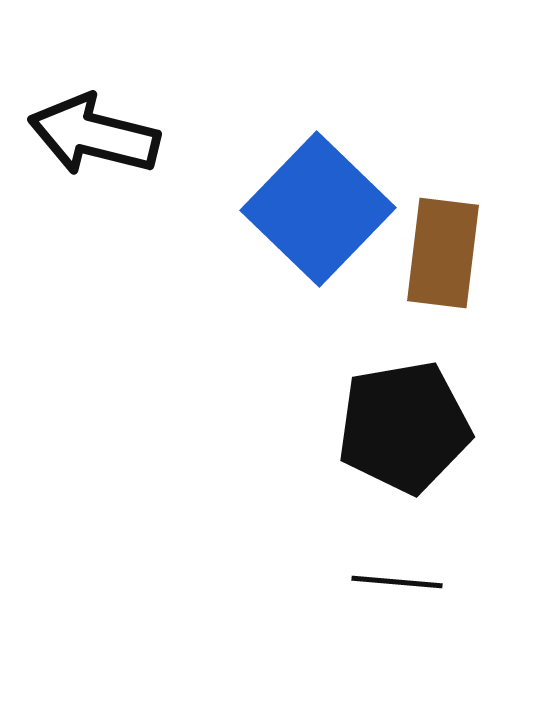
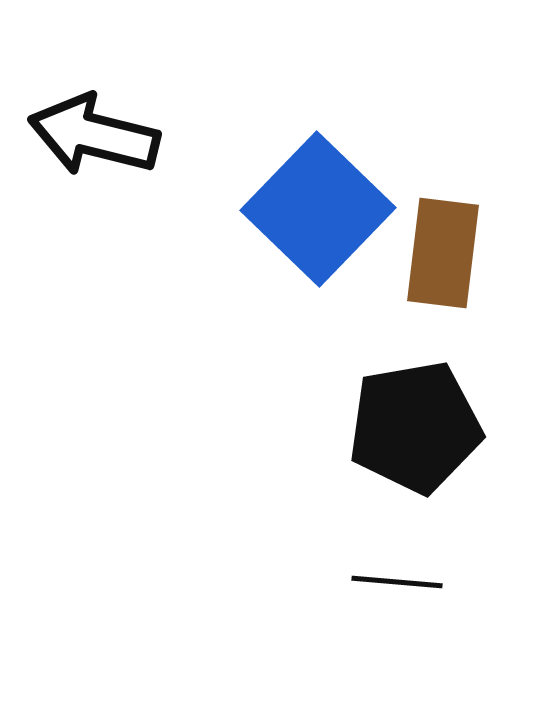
black pentagon: moved 11 px right
